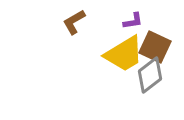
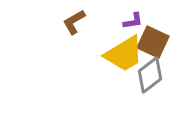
brown square: moved 2 px left, 5 px up
